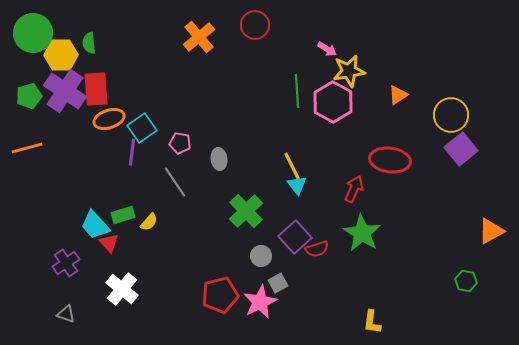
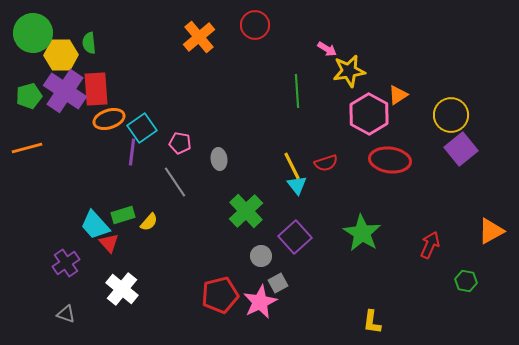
pink hexagon at (333, 102): moved 36 px right, 12 px down
red arrow at (354, 189): moved 76 px right, 56 px down
red semicircle at (317, 249): moved 9 px right, 86 px up
